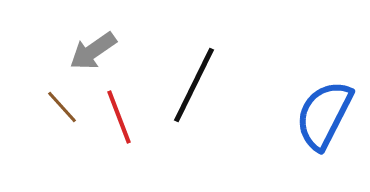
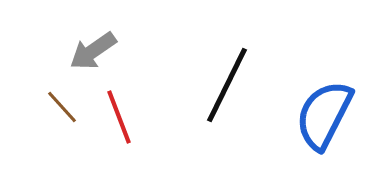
black line: moved 33 px right
